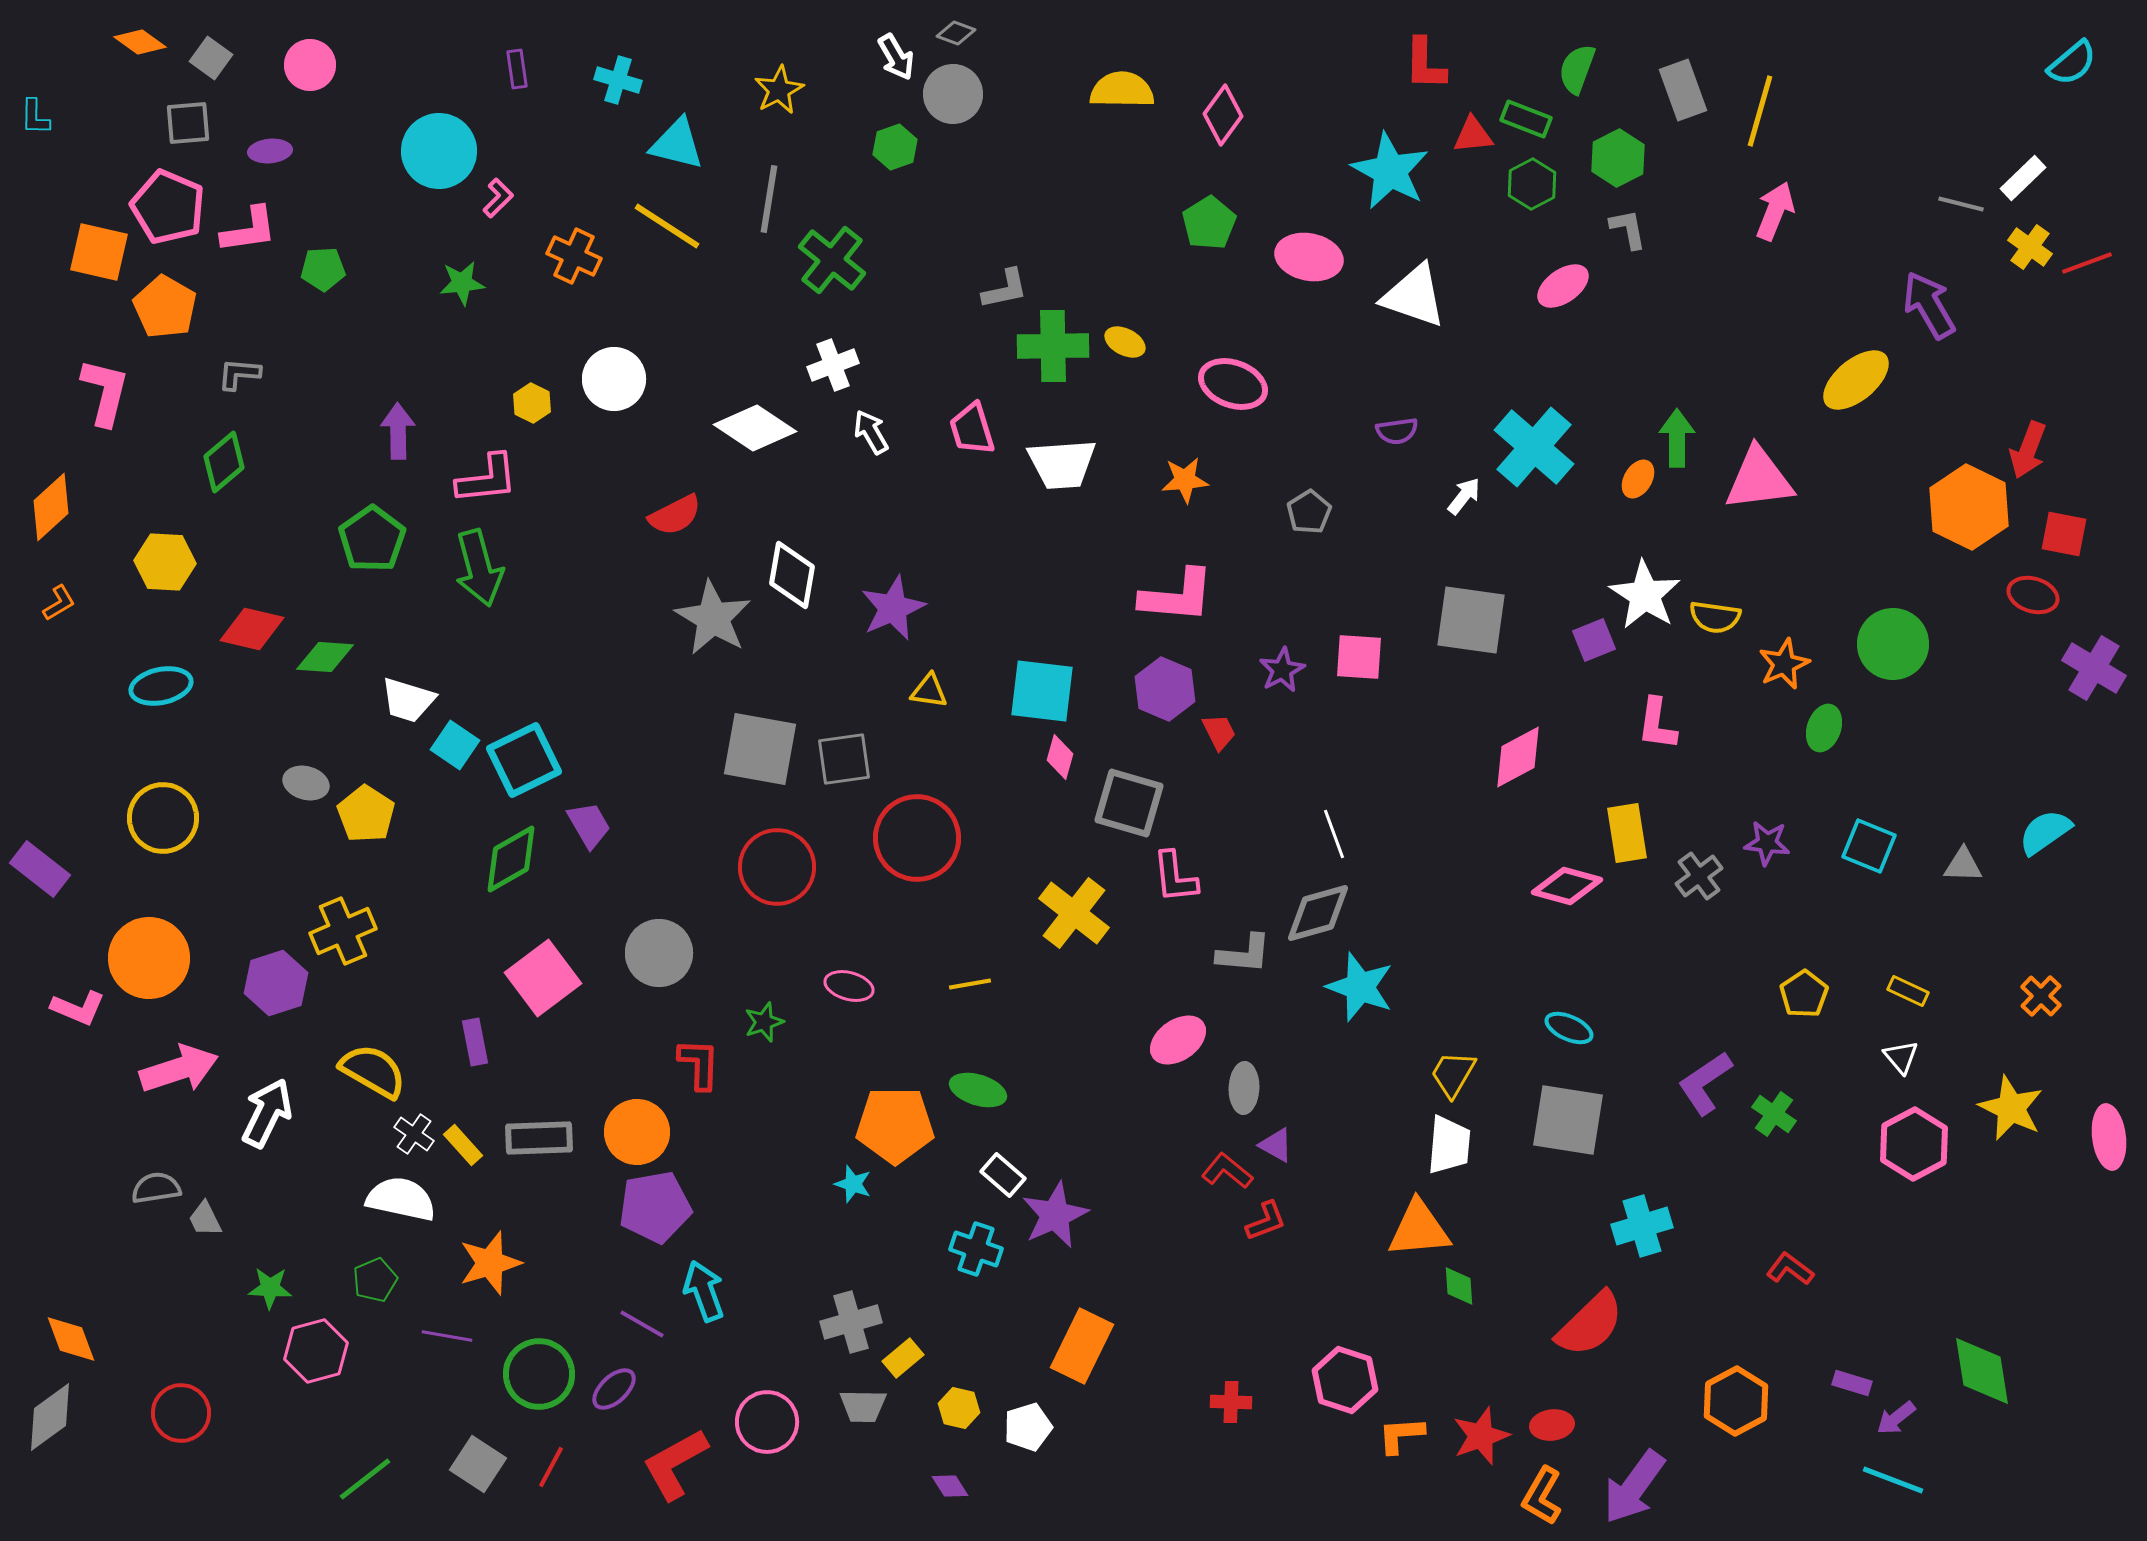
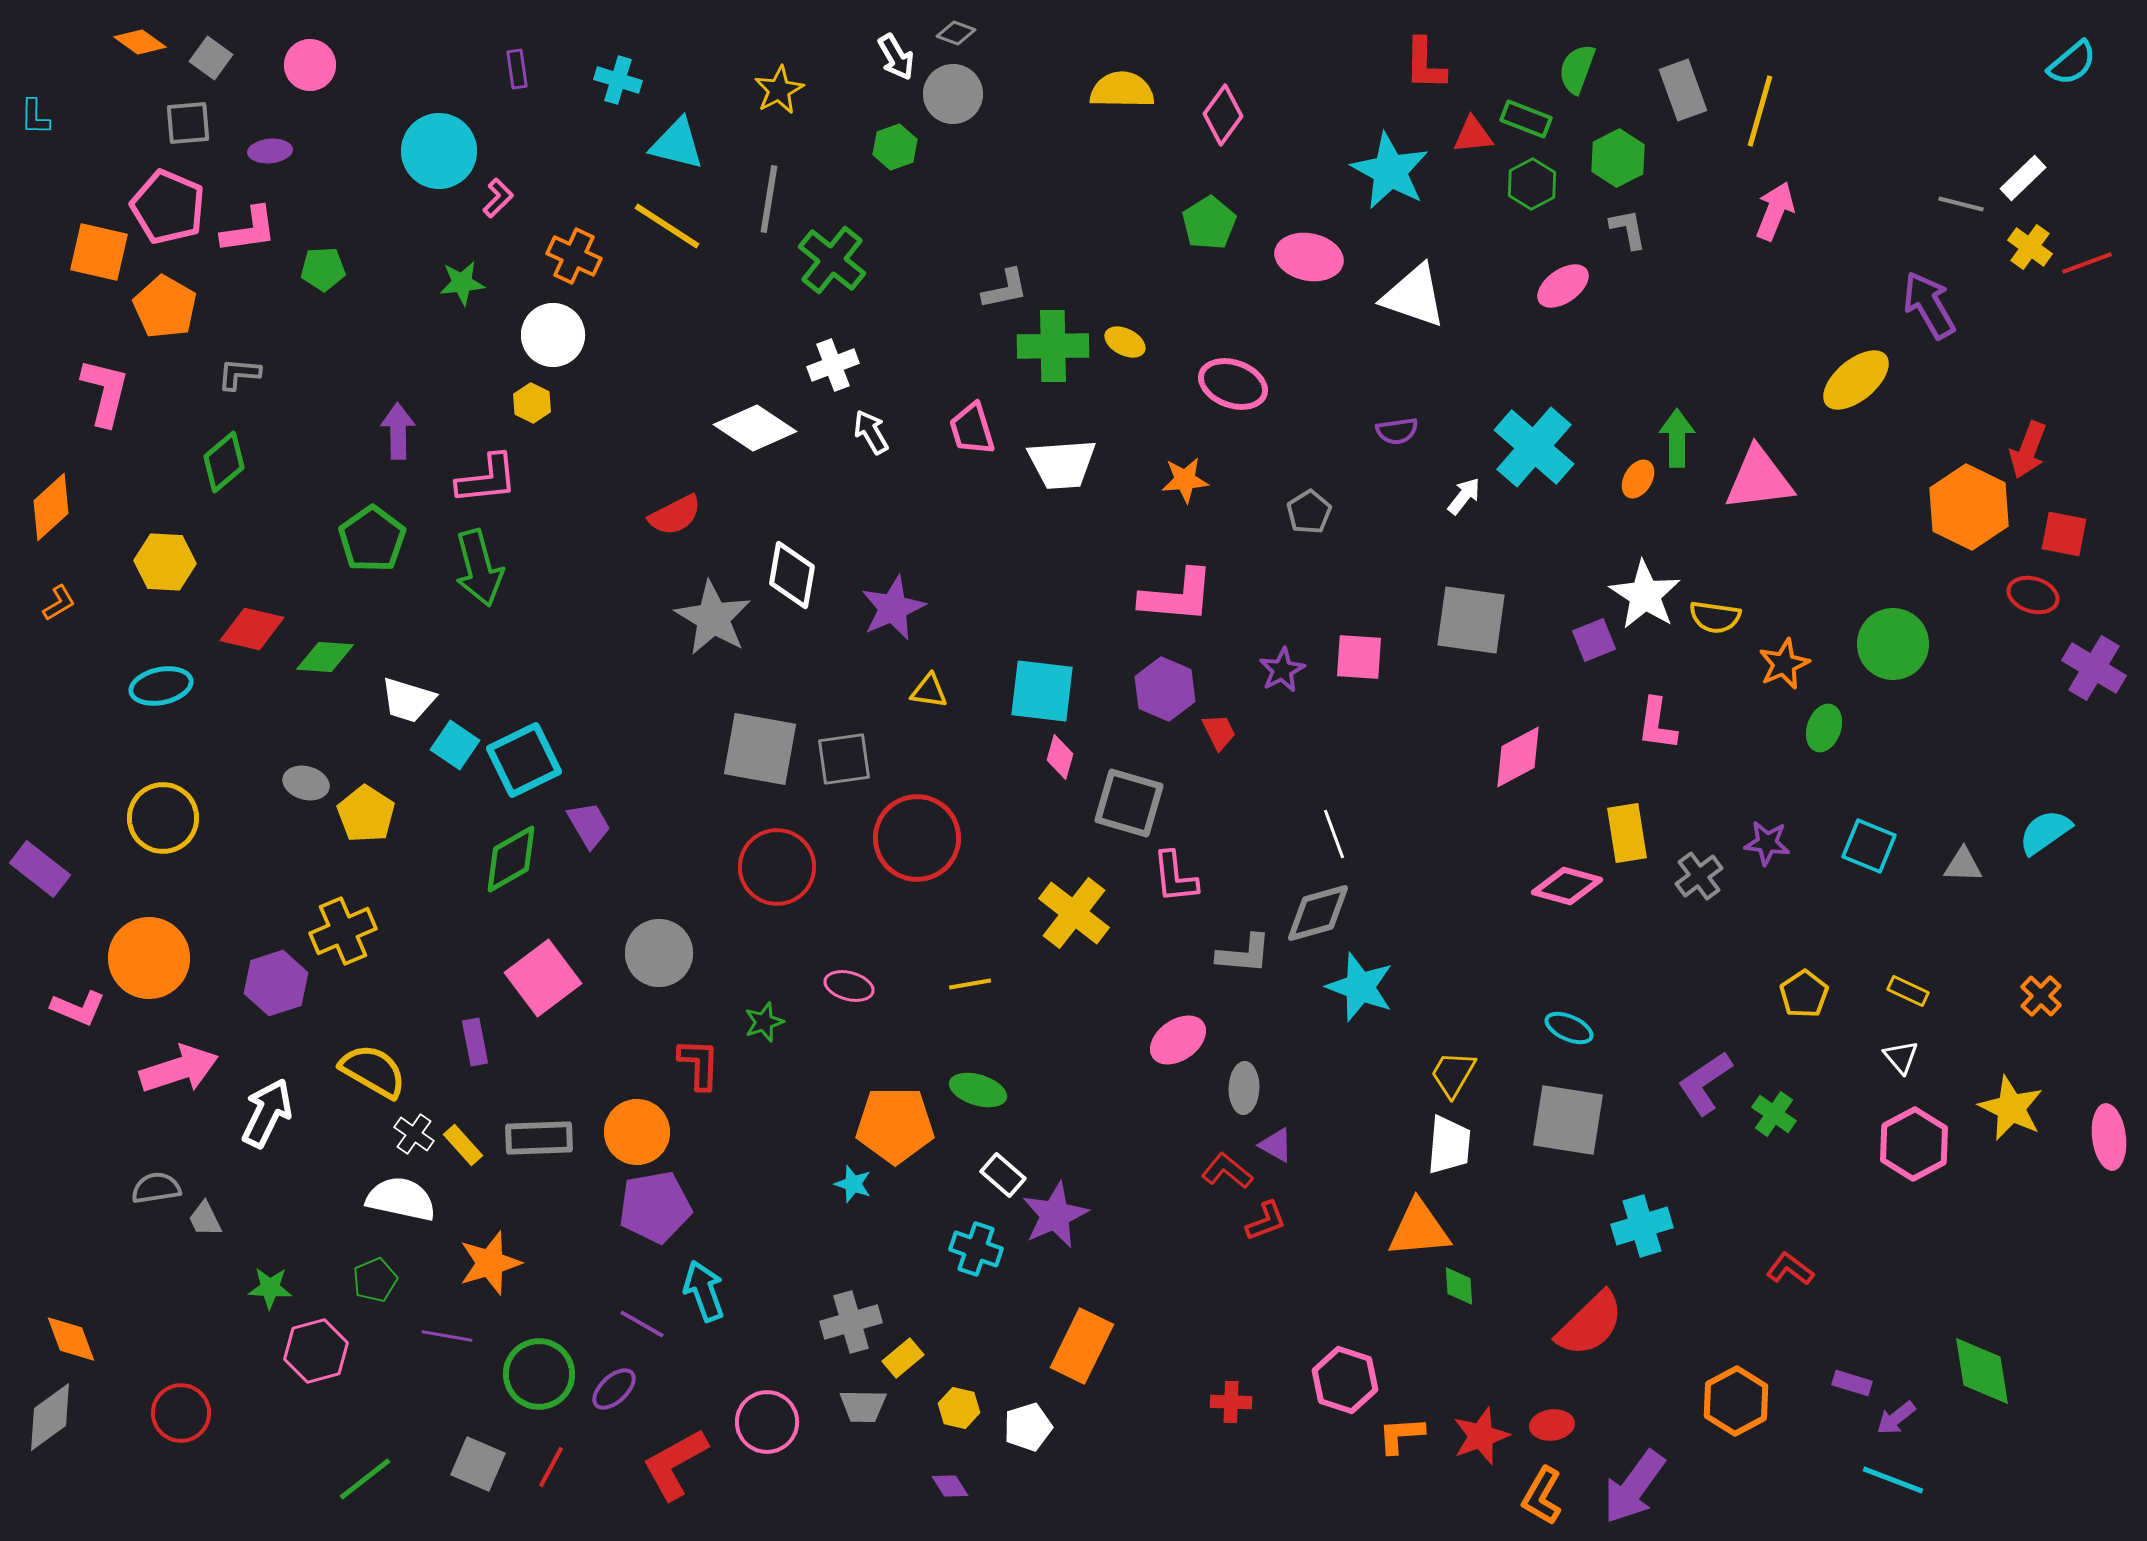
white circle at (614, 379): moved 61 px left, 44 px up
gray square at (478, 1464): rotated 10 degrees counterclockwise
